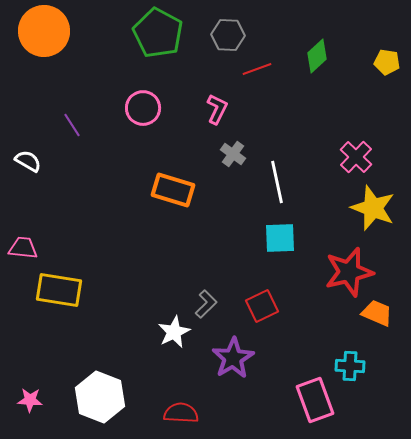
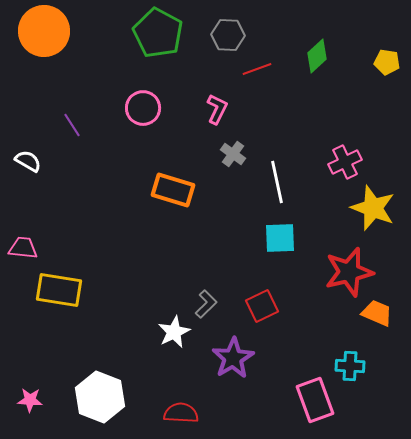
pink cross: moved 11 px left, 5 px down; rotated 20 degrees clockwise
